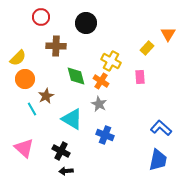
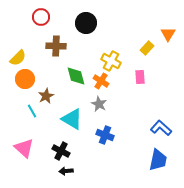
cyan line: moved 2 px down
